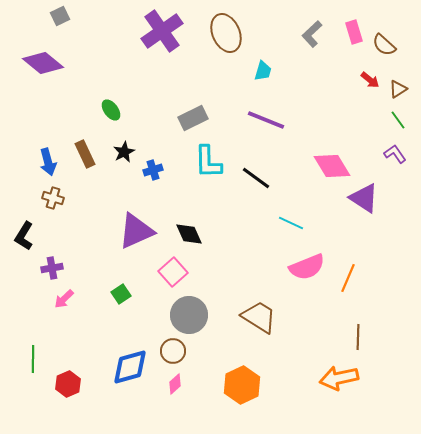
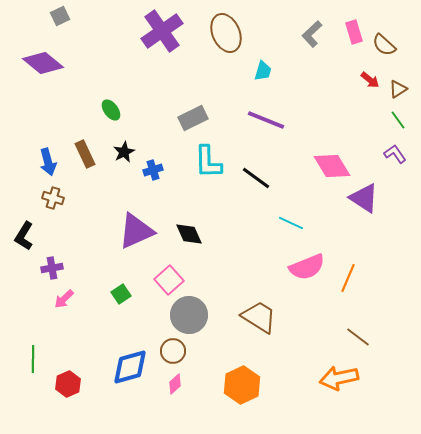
pink square at (173, 272): moved 4 px left, 8 px down
brown line at (358, 337): rotated 55 degrees counterclockwise
